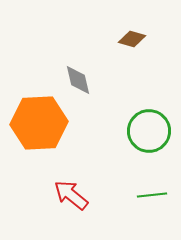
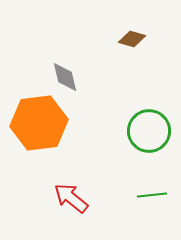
gray diamond: moved 13 px left, 3 px up
orange hexagon: rotated 4 degrees counterclockwise
red arrow: moved 3 px down
